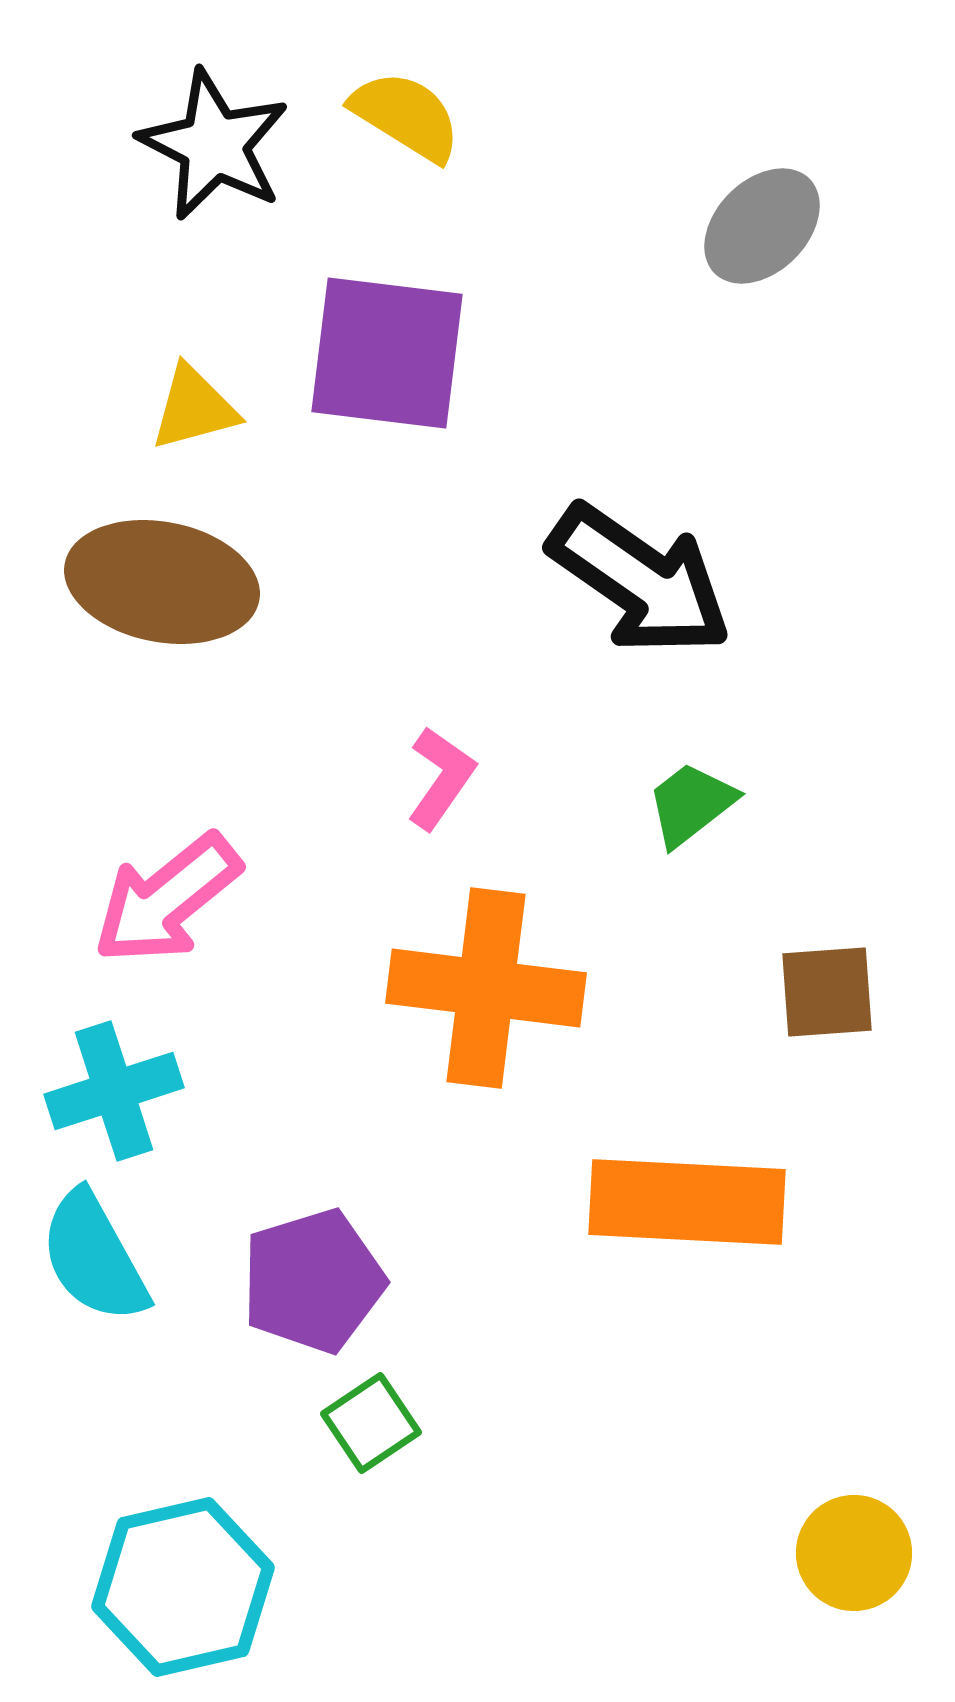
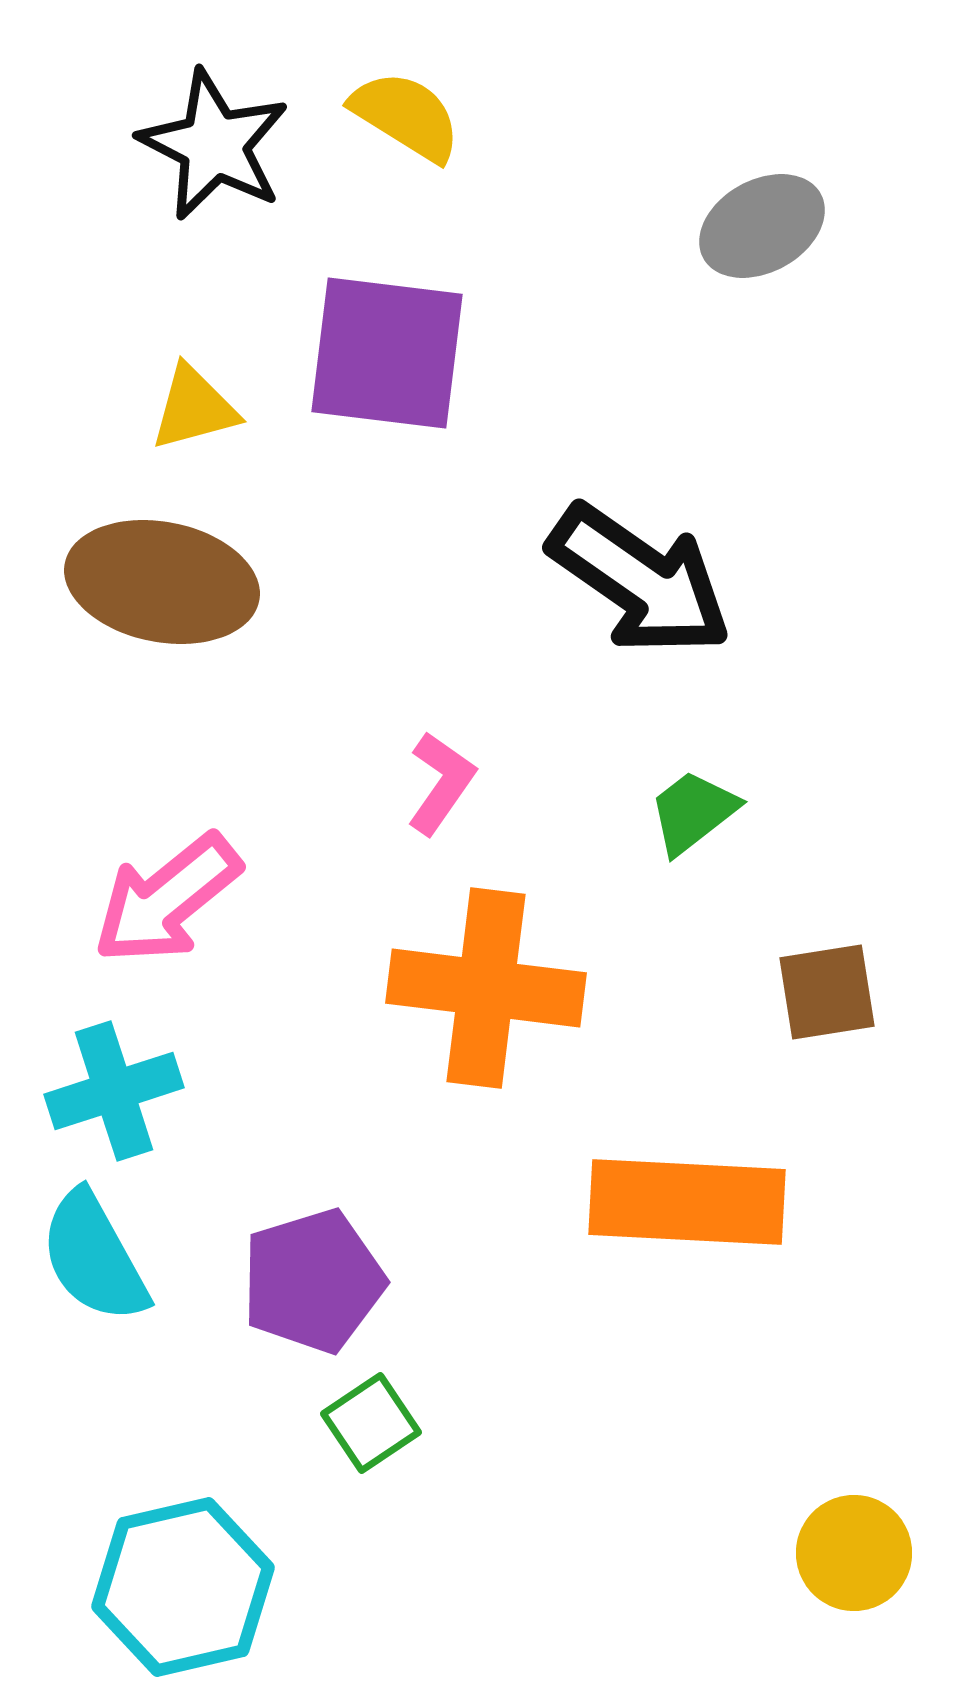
gray ellipse: rotated 16 degrees clockwise
pink L-shape: moved 5 px down
green trapezoid: moved 2 px right, 8 px down
brown square: rotated 5 degrees counterclockwise
